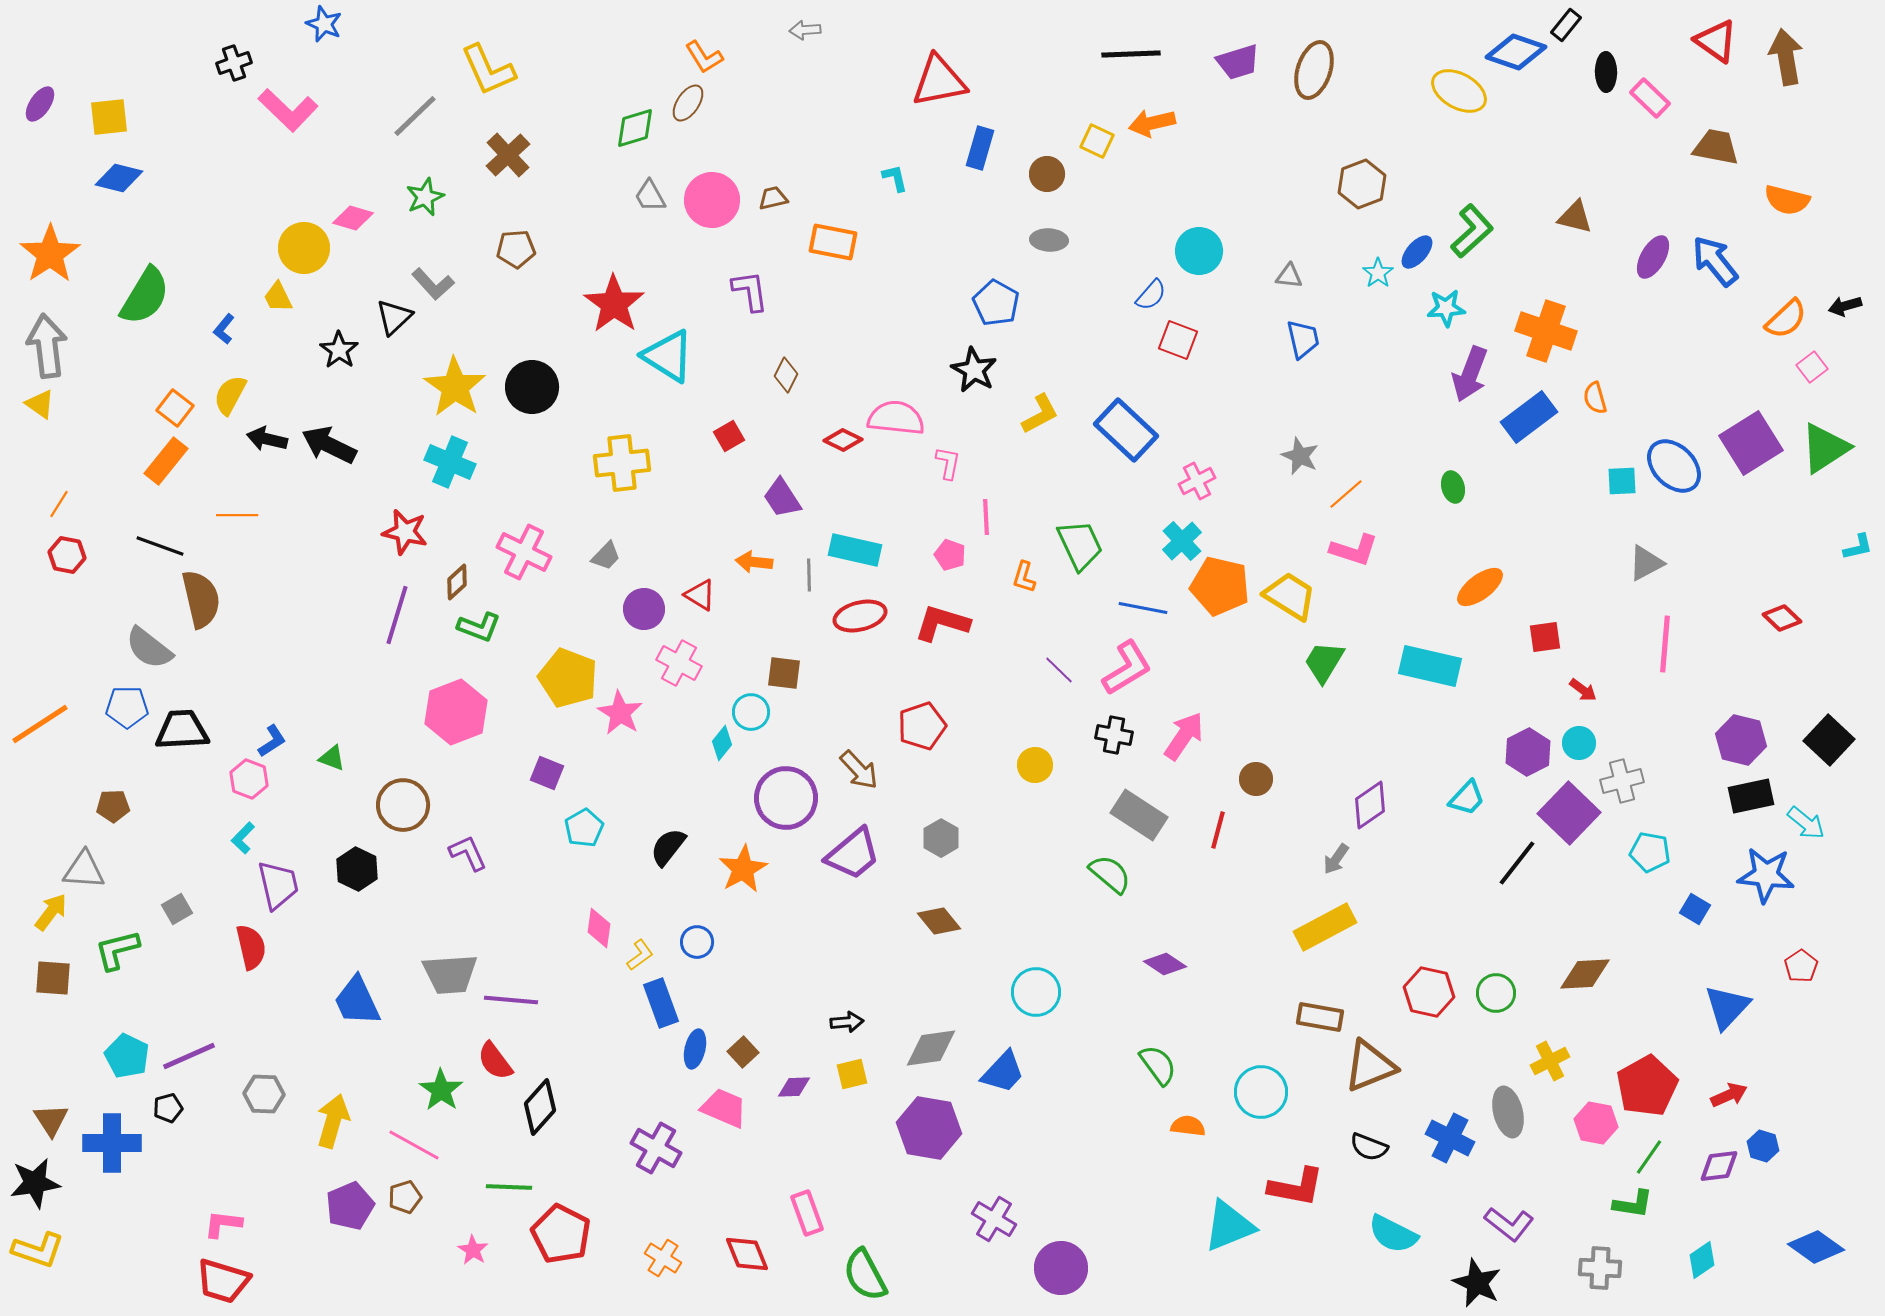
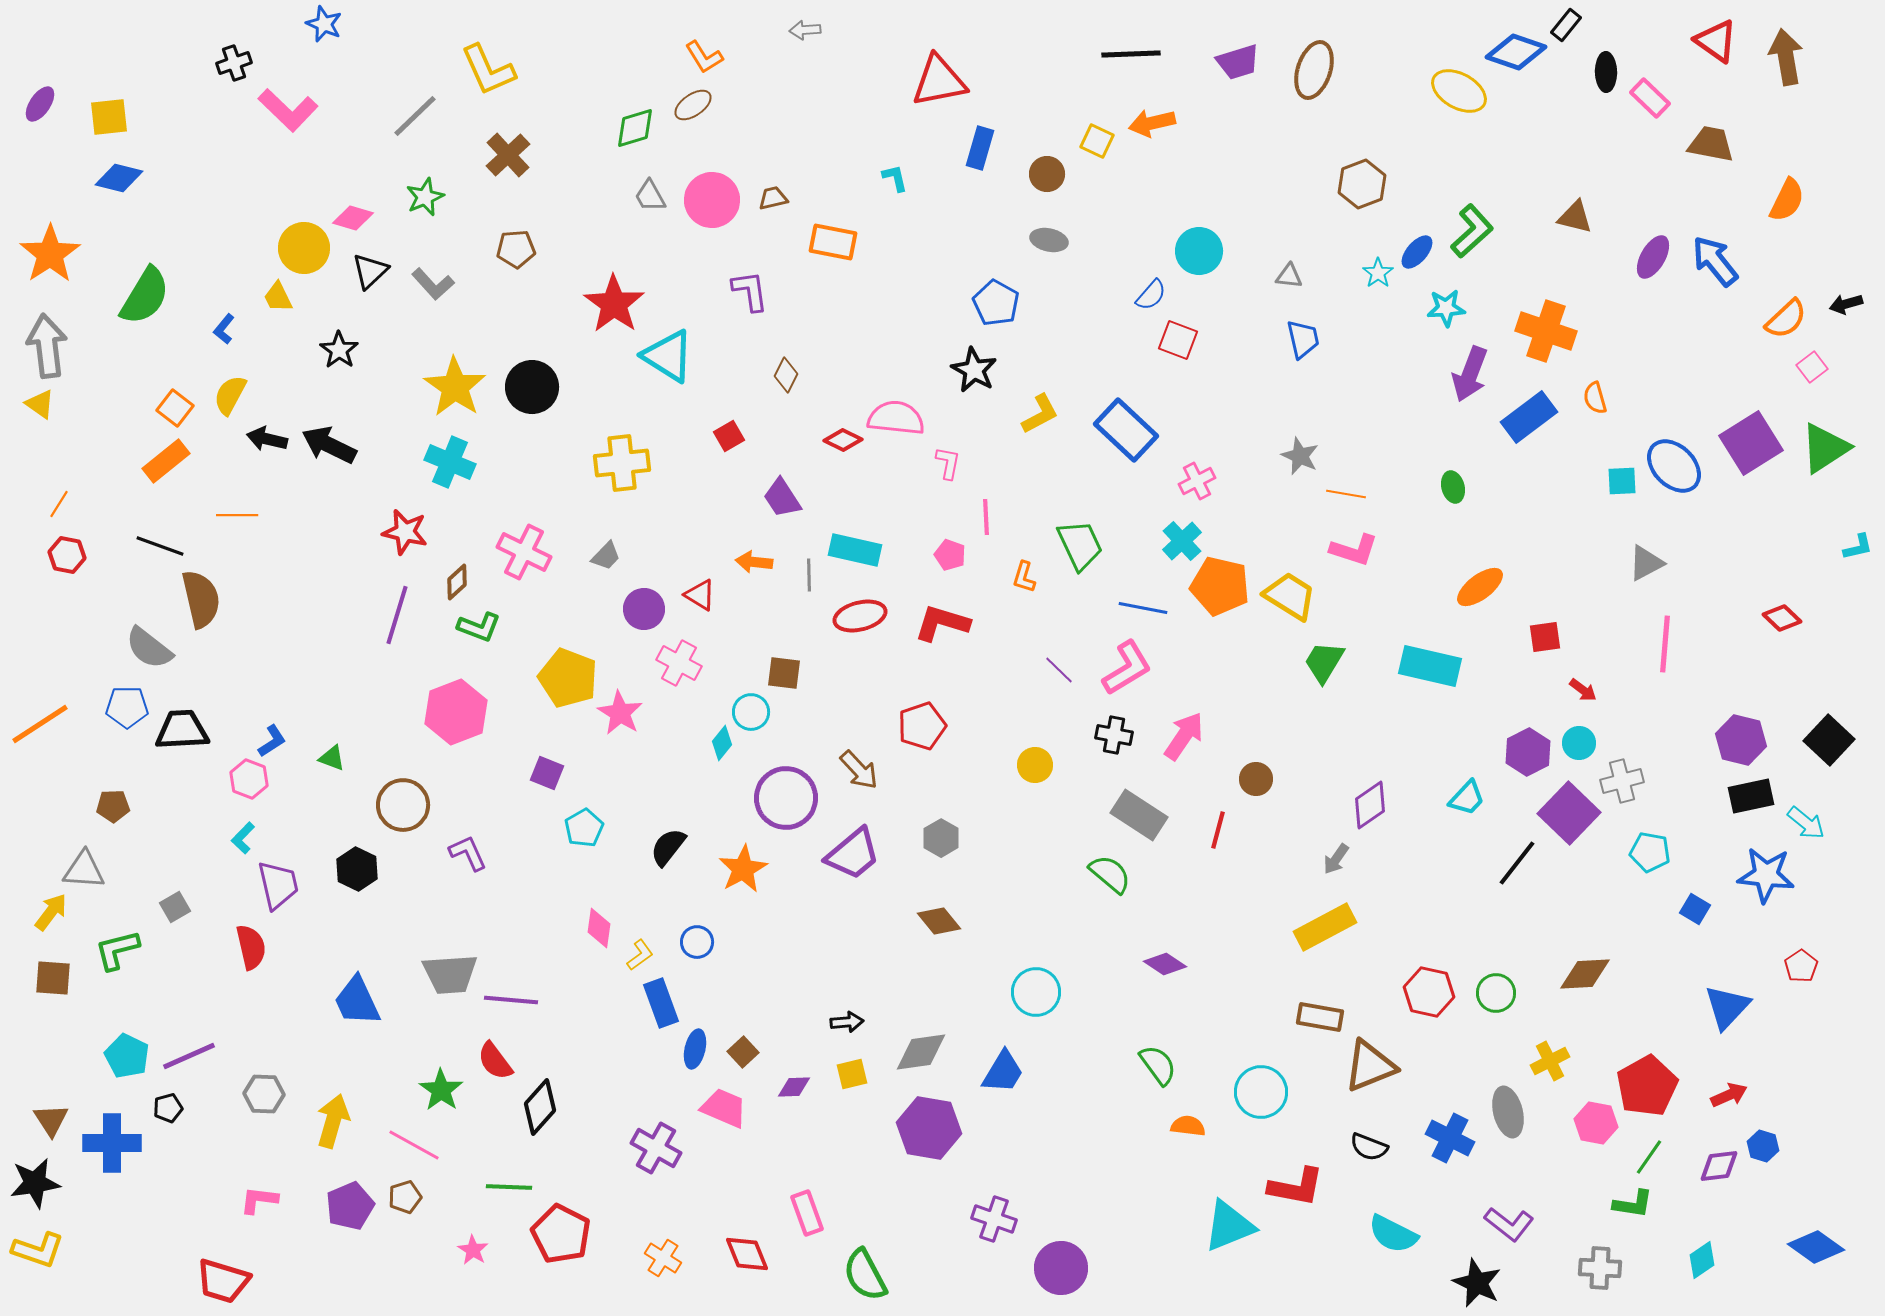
brown ellipse at (688, 103): moved 5 px right, 2 px down; rotated 21 degrees clockwise
brown trapezoid at (1716, 147): moved 5 px left, 3 px up
orange semicircle at (1787, 200): rotated 78 degrees counterclockwise
gray ellipse at (1049, 240): rotated 9 degrees clockwise
black arrow at (1845, 306): moved 1 px right, 2 px up
black triangle at (394, 317): moved 24 px left, 46 px up
orange rectangle at (166, 461): rotated 12 degrees clockwise
orange line at (1346, 494): rotated 51 degrees clockwise
gray square at (177, 909): moved 2 px left, 2 px up
gray diamond at (931, 1048): moved 10 px left, 4 px down
blue trapezoid at (1003, 1072): rotated 12 degrees counterclockwise
purple cross at (994, 1219): rotated 12 degrees counterclockwise
pink L-shape at (223, 1224): moved 36 px right, 24 px up
